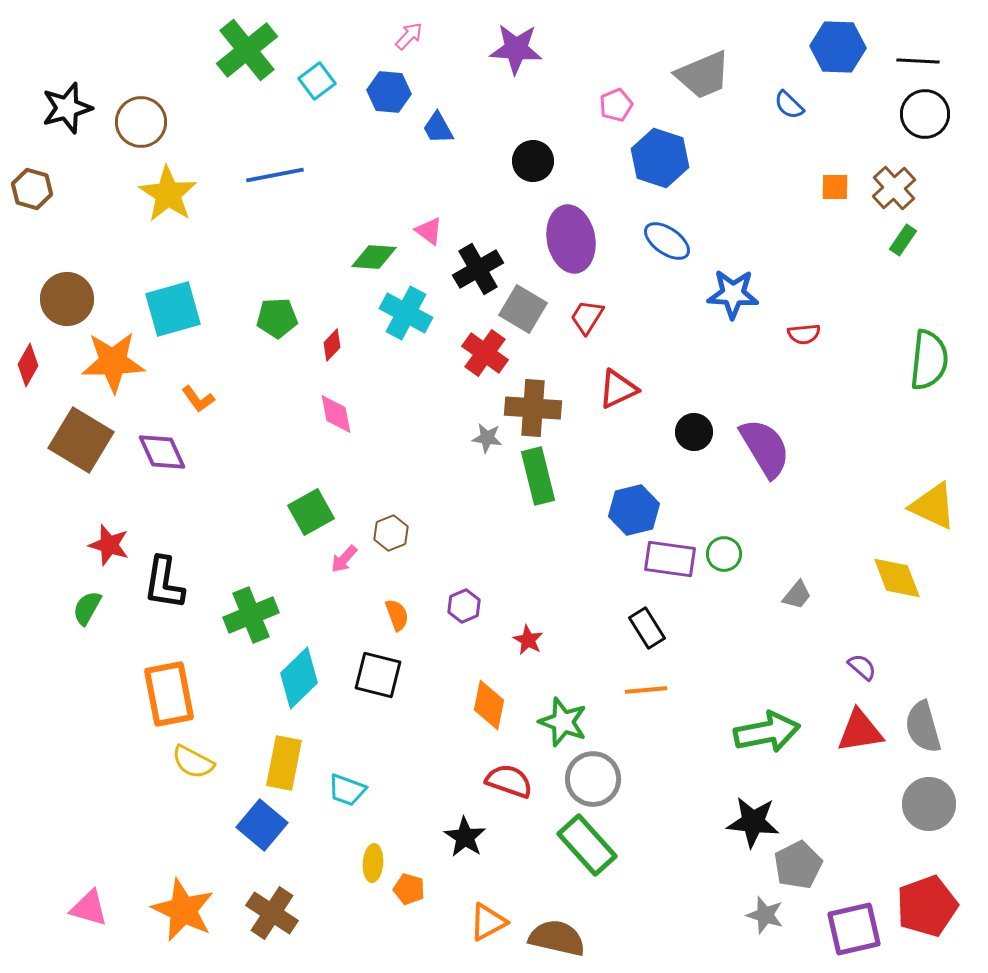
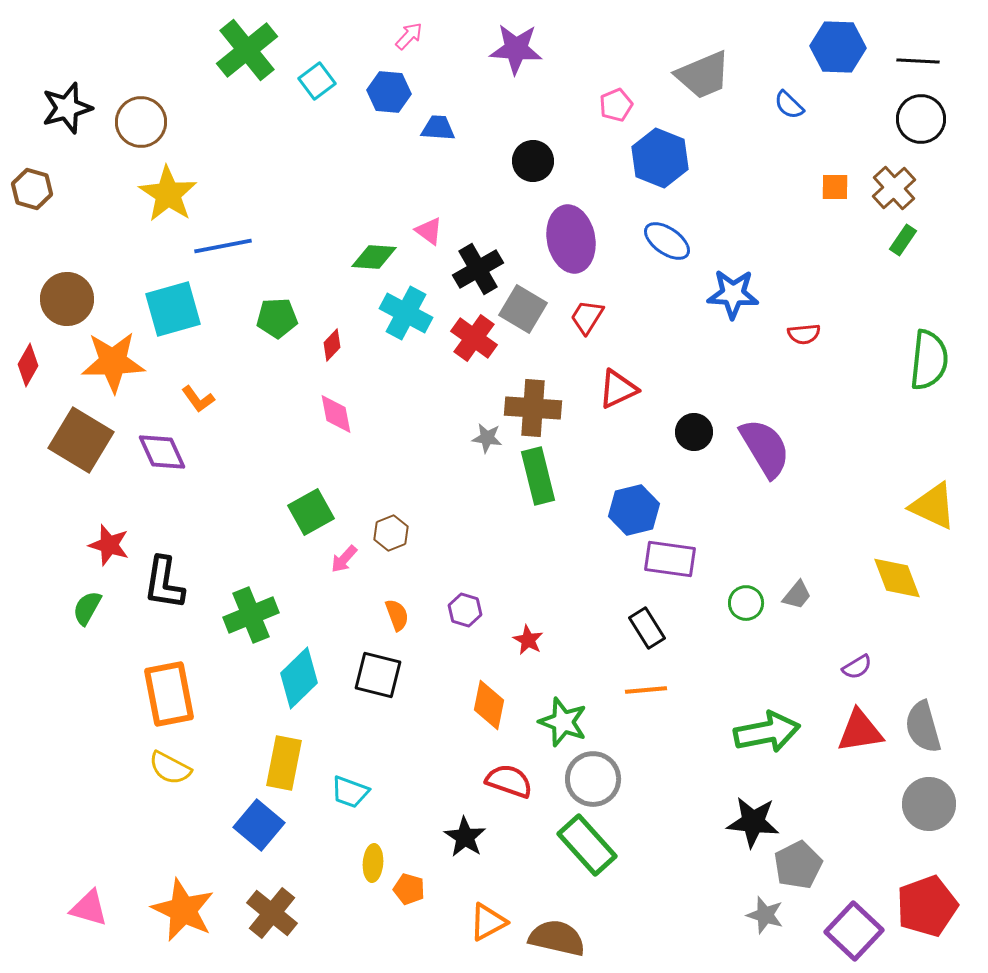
black circle at (925, 114): moved 4 px left, 5 px down
blue trapezoid at (438, 128): rotated 123 degrees clockwise
blue hexagon at (660, 158): rotated 4 degrees clockwise
blue line at (275, 175): moved 52 px left, 71 px down
red cross at (485, 353): moved 11 px left, 15 px up
green circle at (724, 554): moved 22 px right, 49 px down
purple hexagon at (464, 606): moved 1 px right, 4 px down; rotated 20 degrees counterclockwise
purple semicircle at (862, 667): moved 5 px left; rotated 108 degrees clockwise
yellow semicircle at (193, 762): moved 23 px left, 6 px down
cyan trapezoid at (347, 790): moved 3 px right, 2 px down
blue square at (262, 825): moved 3 px left
brown cross at (272, 913): rotated 6 degrees clockwise
purple square at (854, 929): moved 2 px down; rotated 34 degrees counterclockwise
